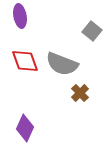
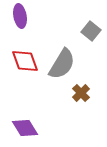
gray square: moved 1 px left
gray semicircle: rotated 80 degrees counterclockwise
brown cross: moved 1 px right
purple diamond: rotated 56 degrees counterclockwise
